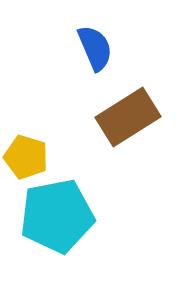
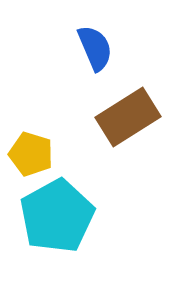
yellow pentagon: moved 5 px right, 3 px up
cyan pentagon: rotated 18 degrees counterclockwise
